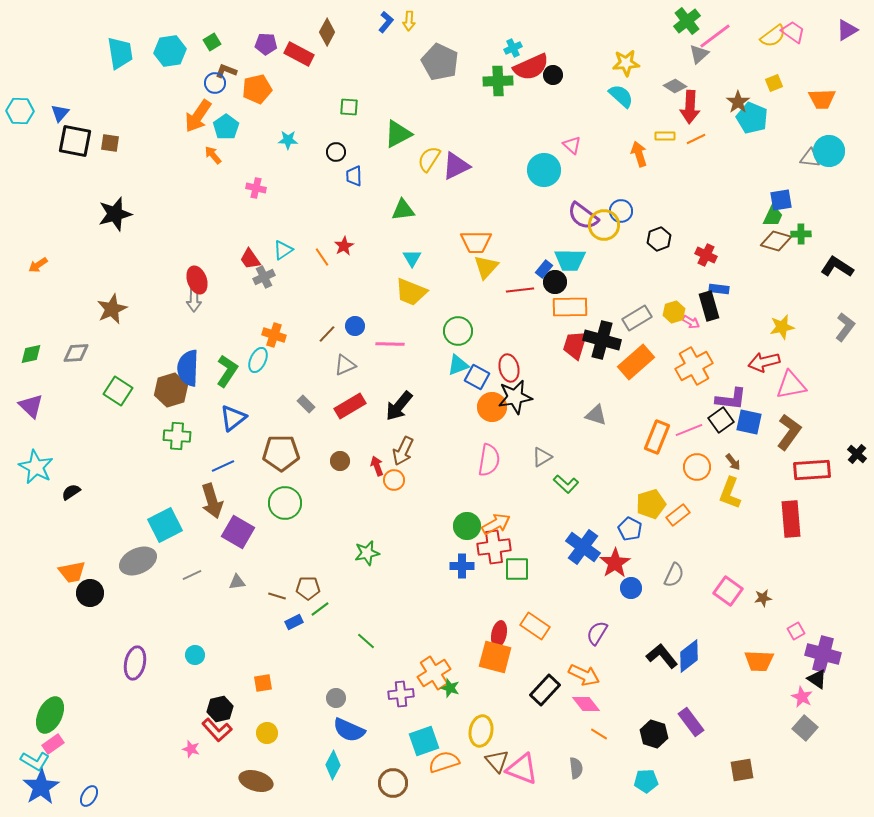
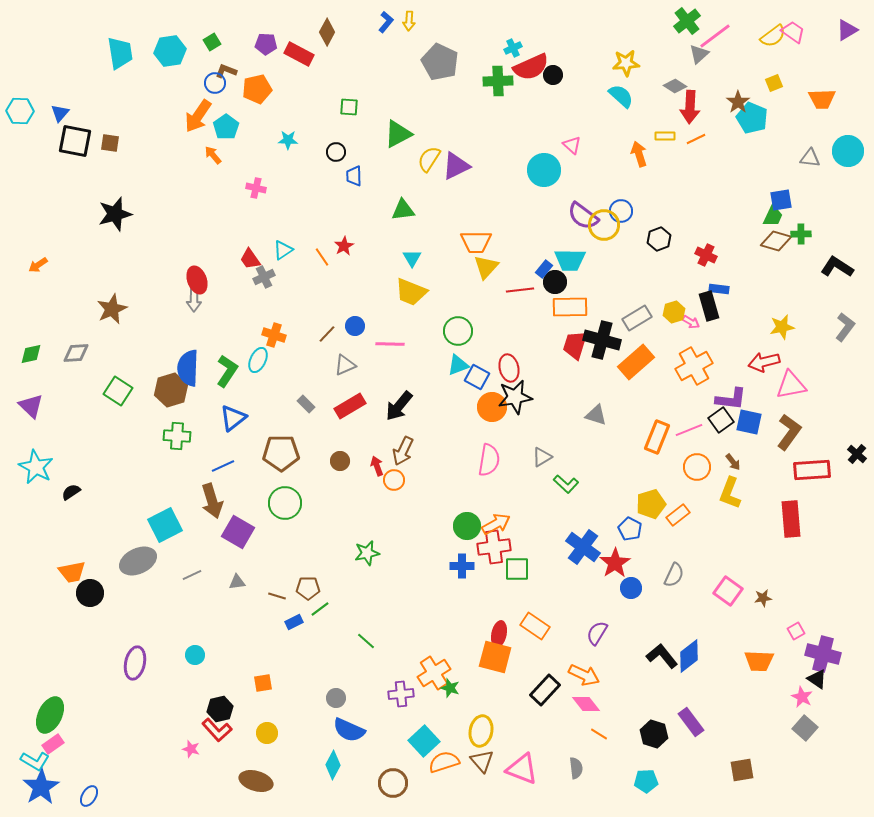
cyan circle at (829, 151): moved 19 px right
cyan square at (424, 741): rotated 24 degrees counterclockwise
brown triangle at (497, 761): moved 15 px left
